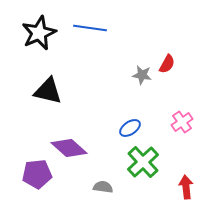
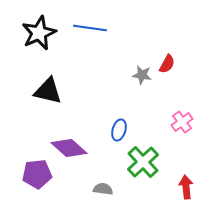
blue ellipse: moved 11 px left, 2 px down; rotated 40 degrees counterclockwise
gray semicircle: moved 2 px down
